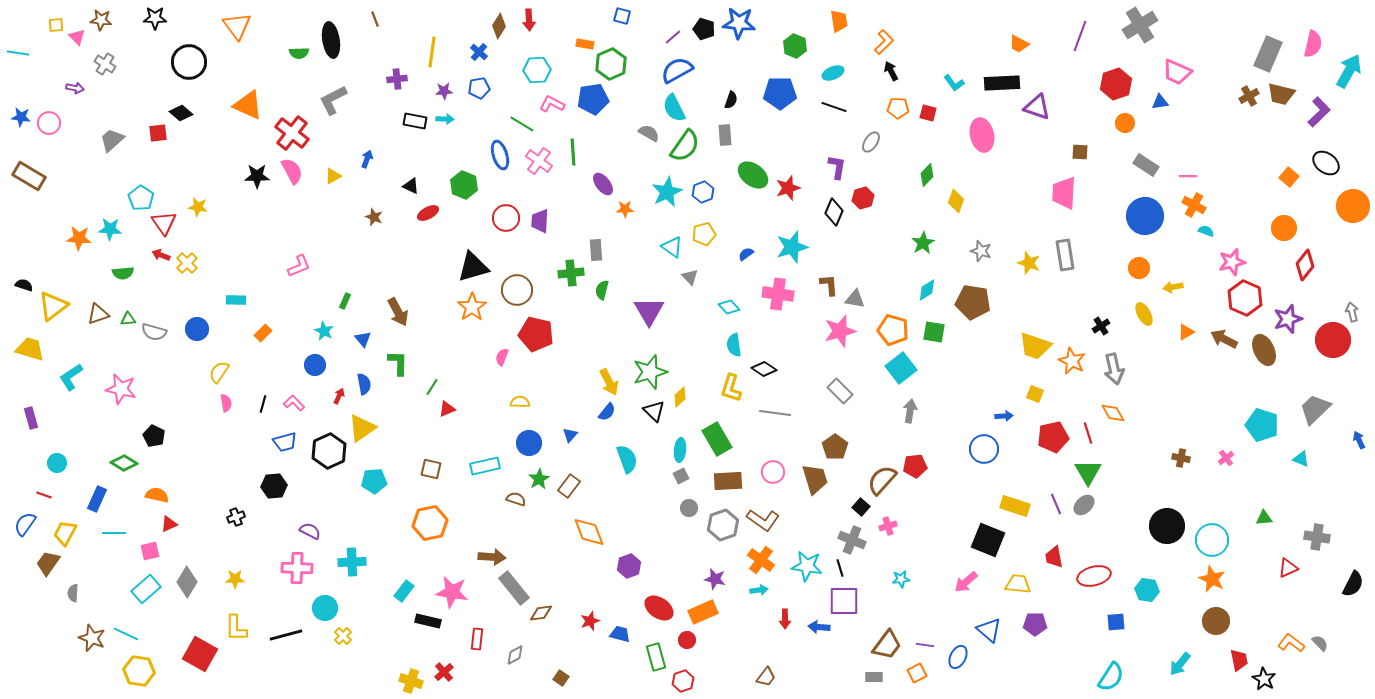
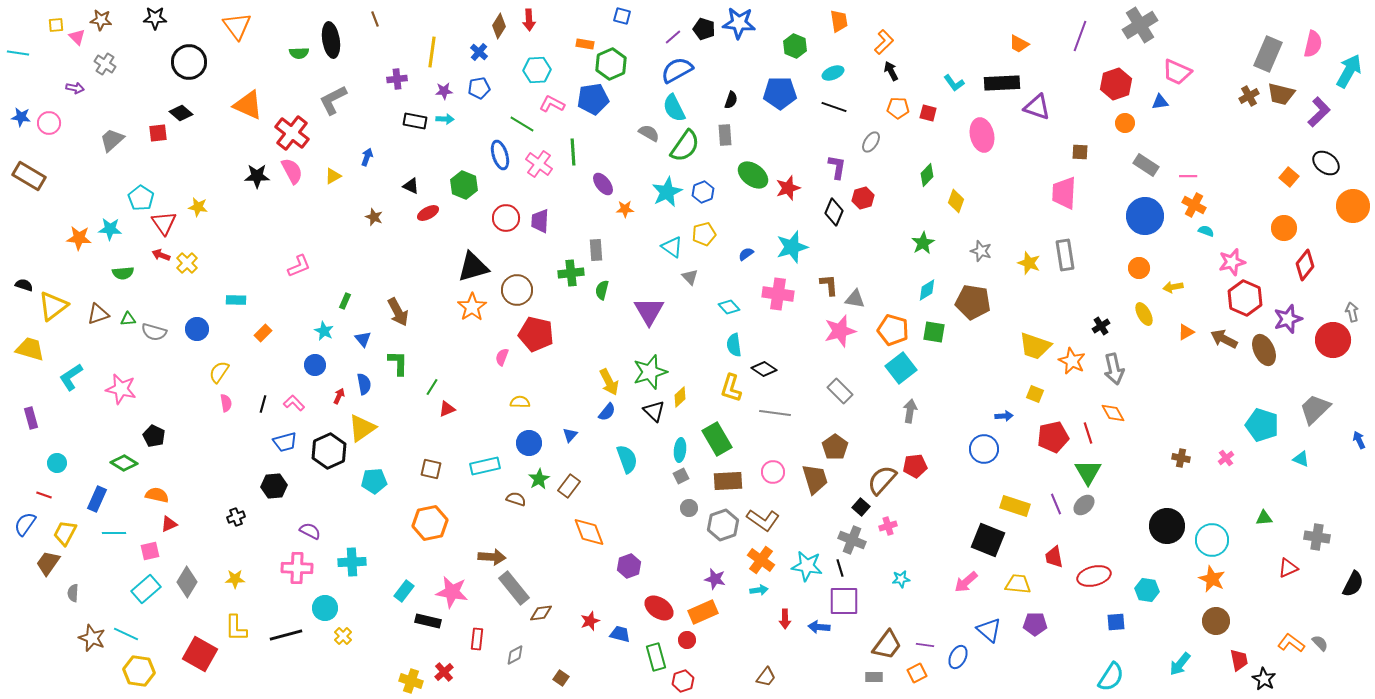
blue arrow at (367, 159): moved 2 px up
pink cross at (539, 161): moved 3 px down
